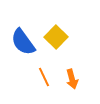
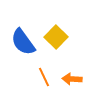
orange arrow: rotated 108 degrees clockwise
